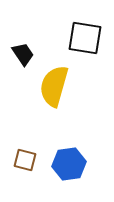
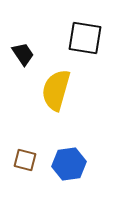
yellow semicircle: moved 2 px right, 4 px down
